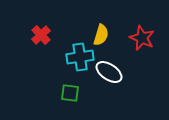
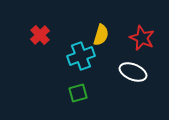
red cross: moved 1 px left
cyan cross: moved 1 px right, 1 px up; rotated 12 degrees counterclockwise
white ellipse: moved 24 px right; rotated 12 degrees counterclockwise
green square: moved 8 px right; rotated 24 degrees counterclockwise
